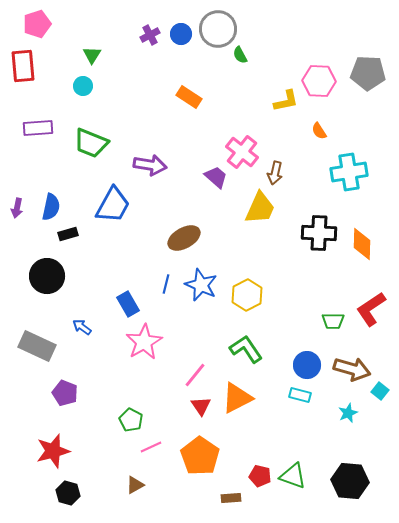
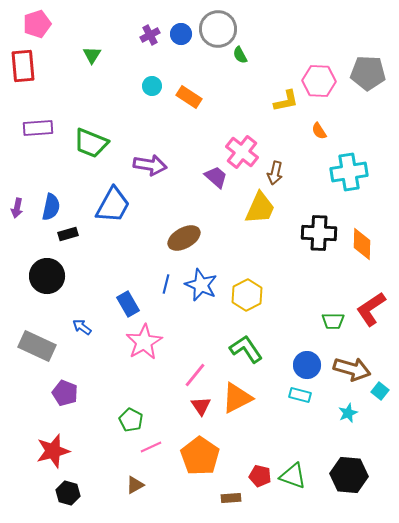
cyan circle at (83, 86): moved 69 px right
black hexagon at (350, 481): moved 1 px left, 6 px up
